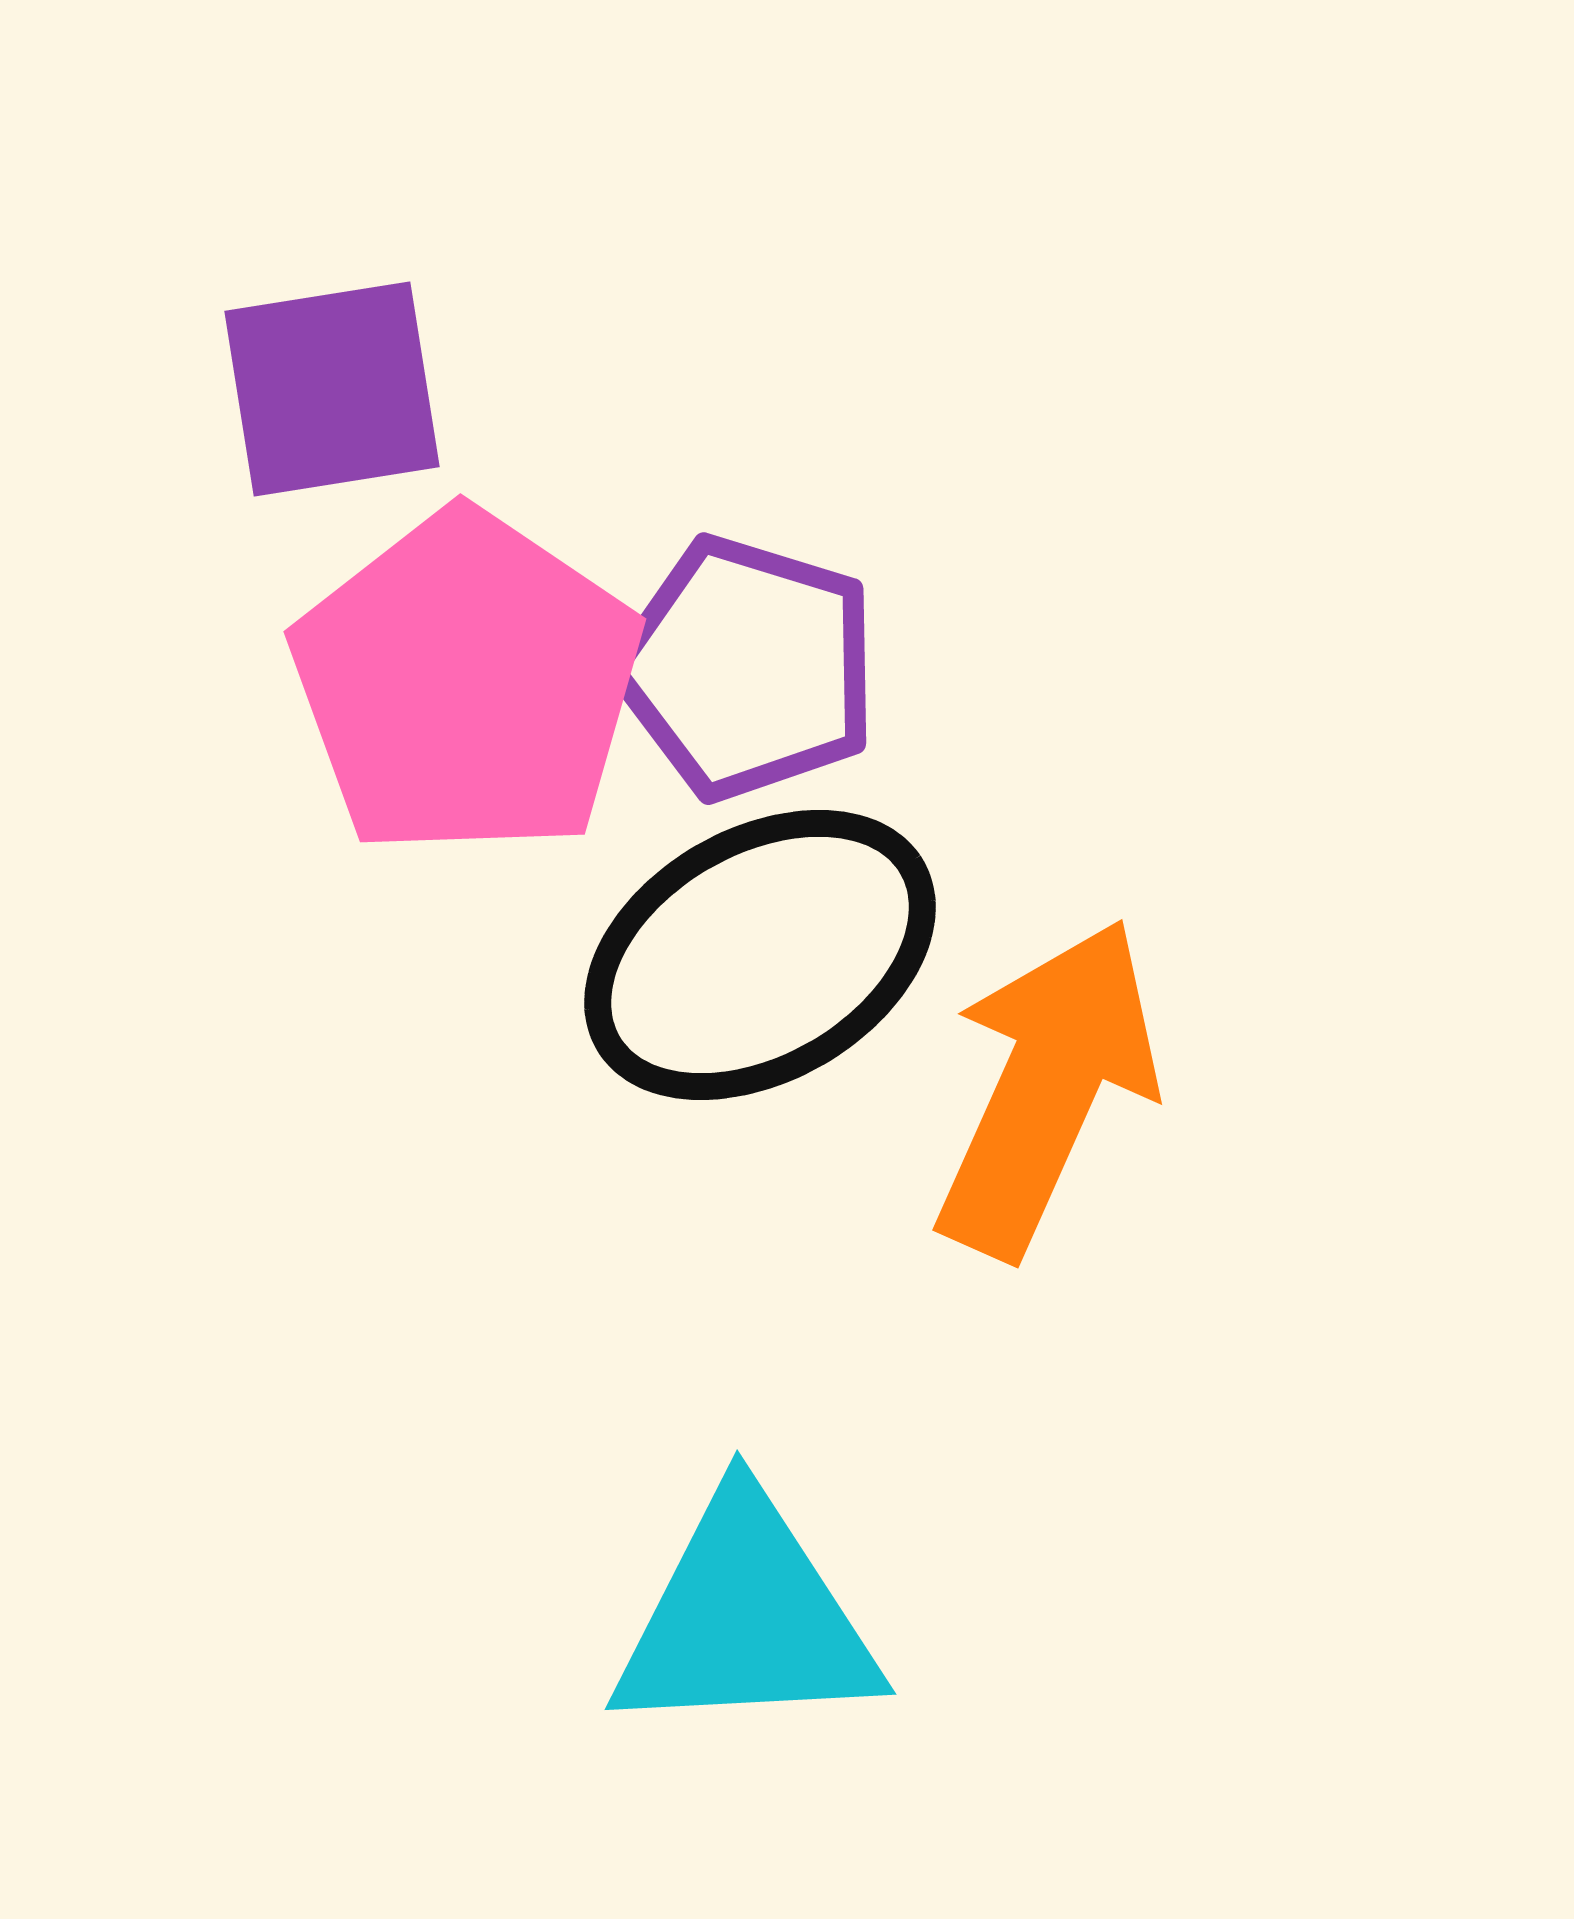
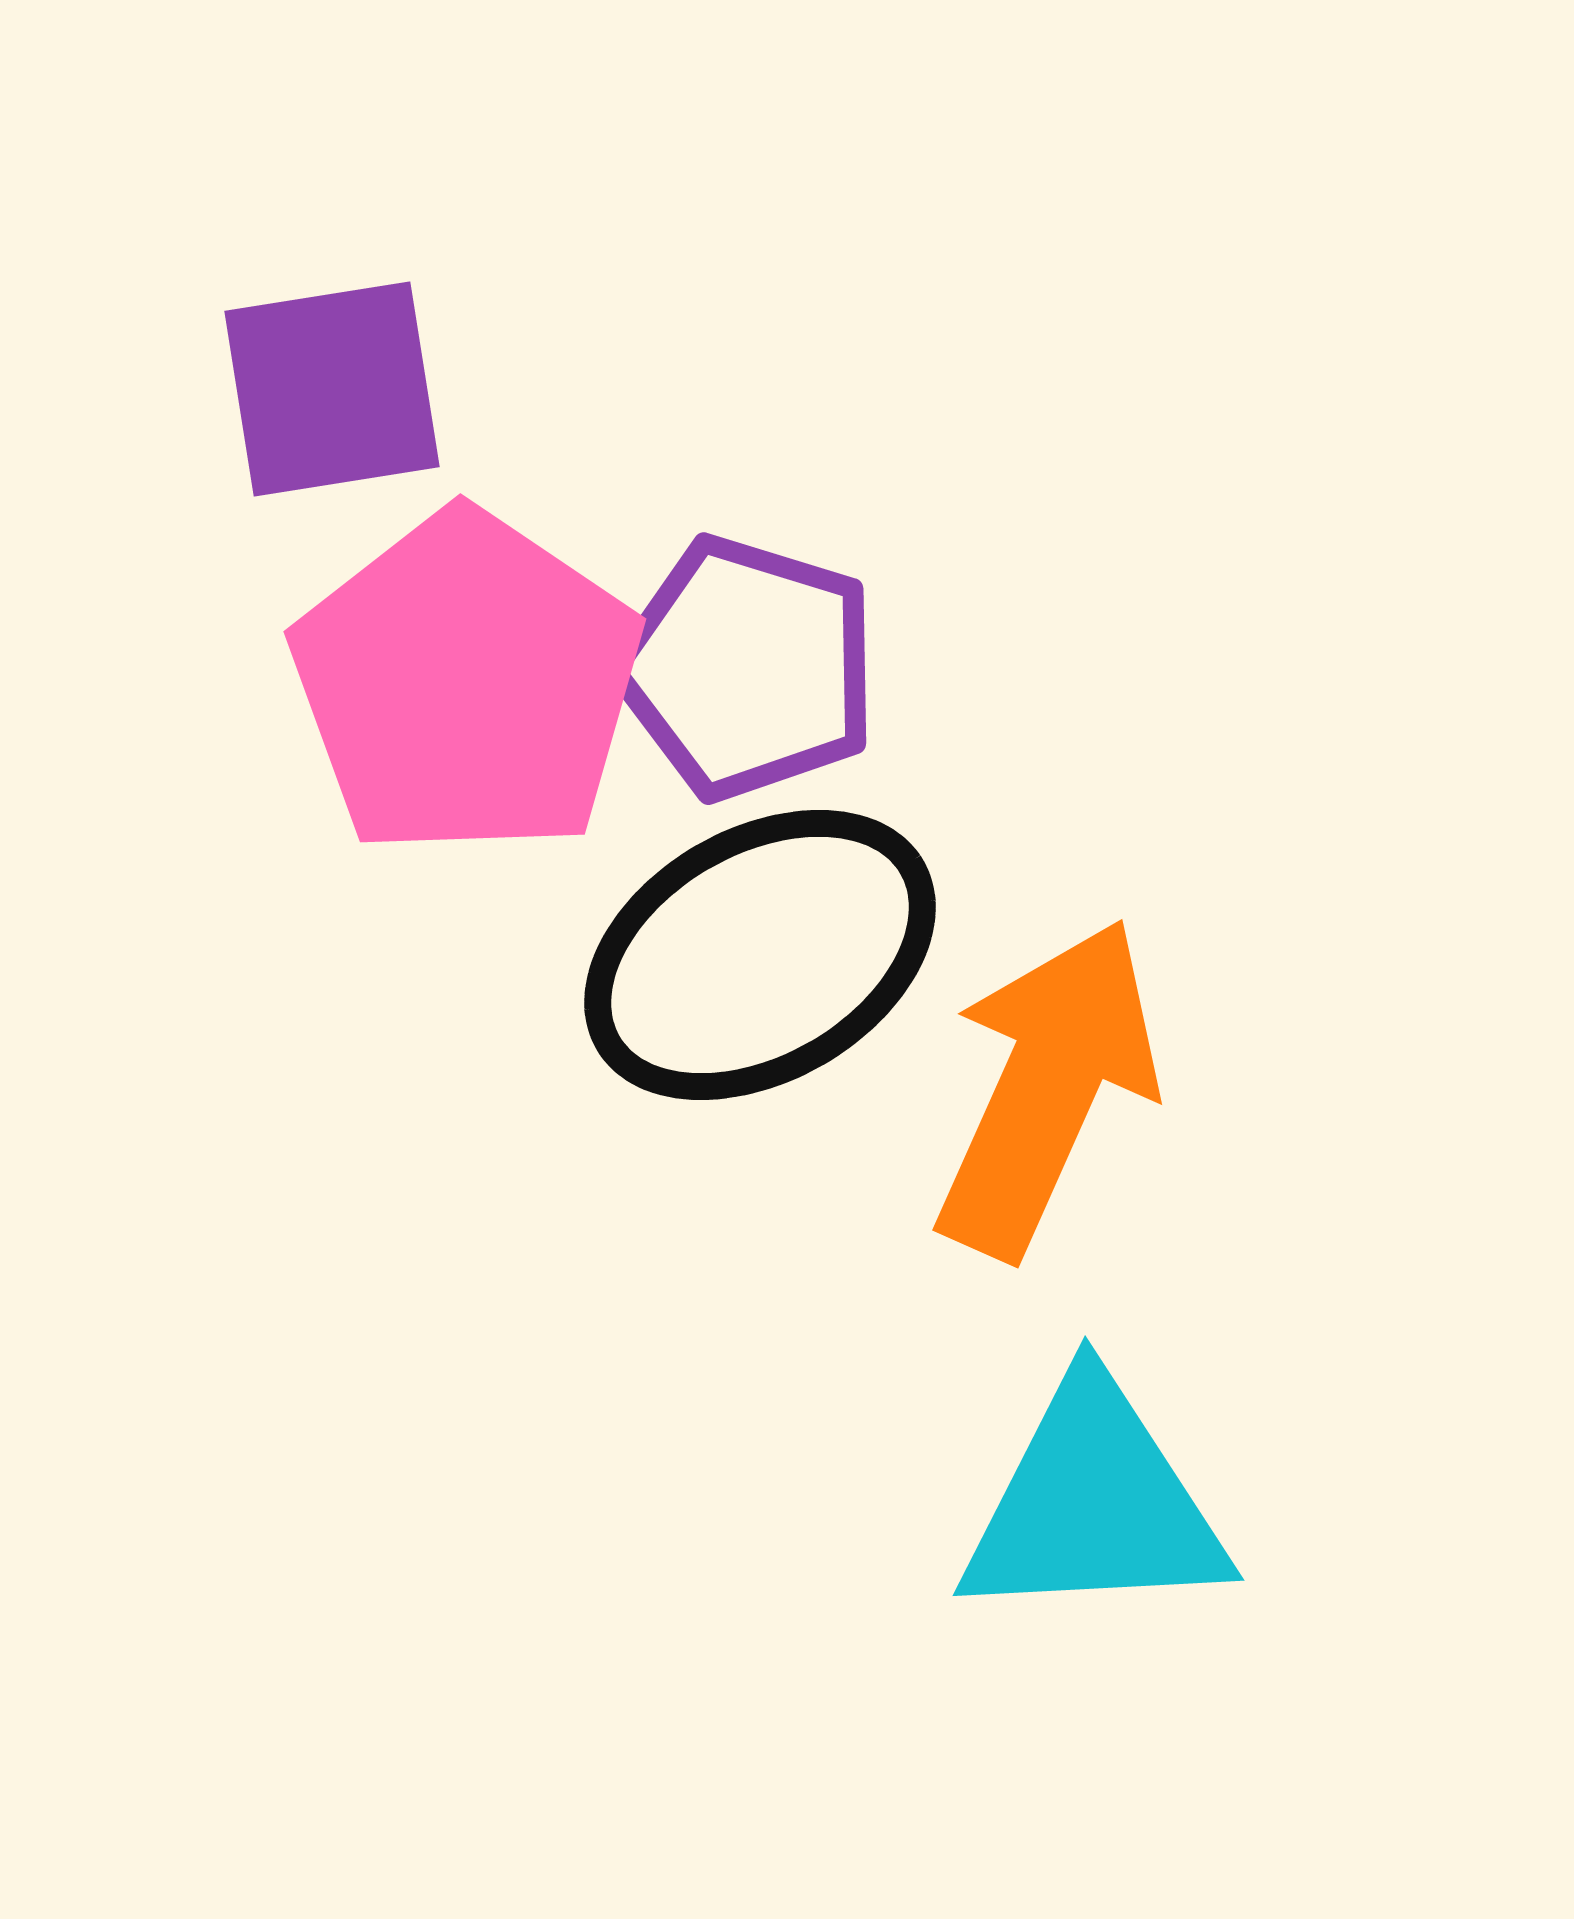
cyan triangle: moved 348 px right, 114 px up
